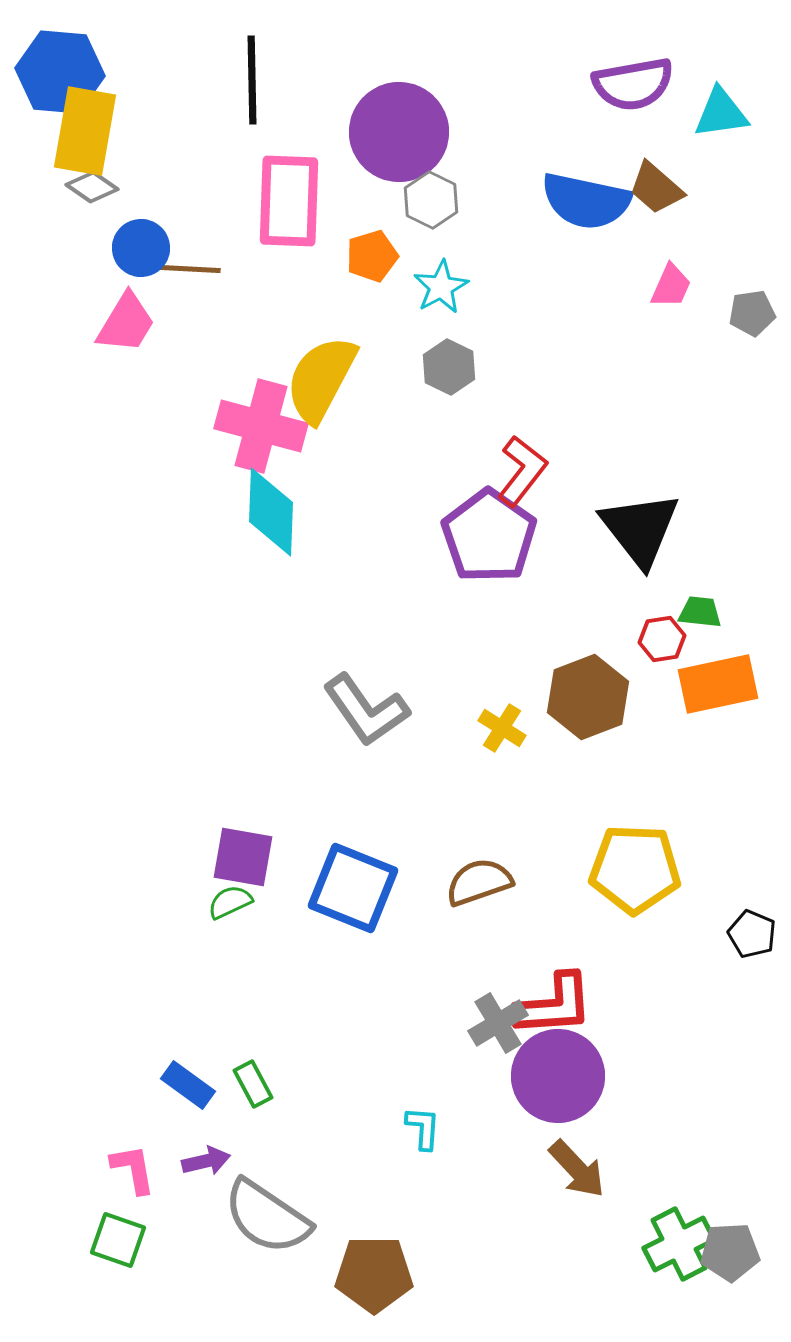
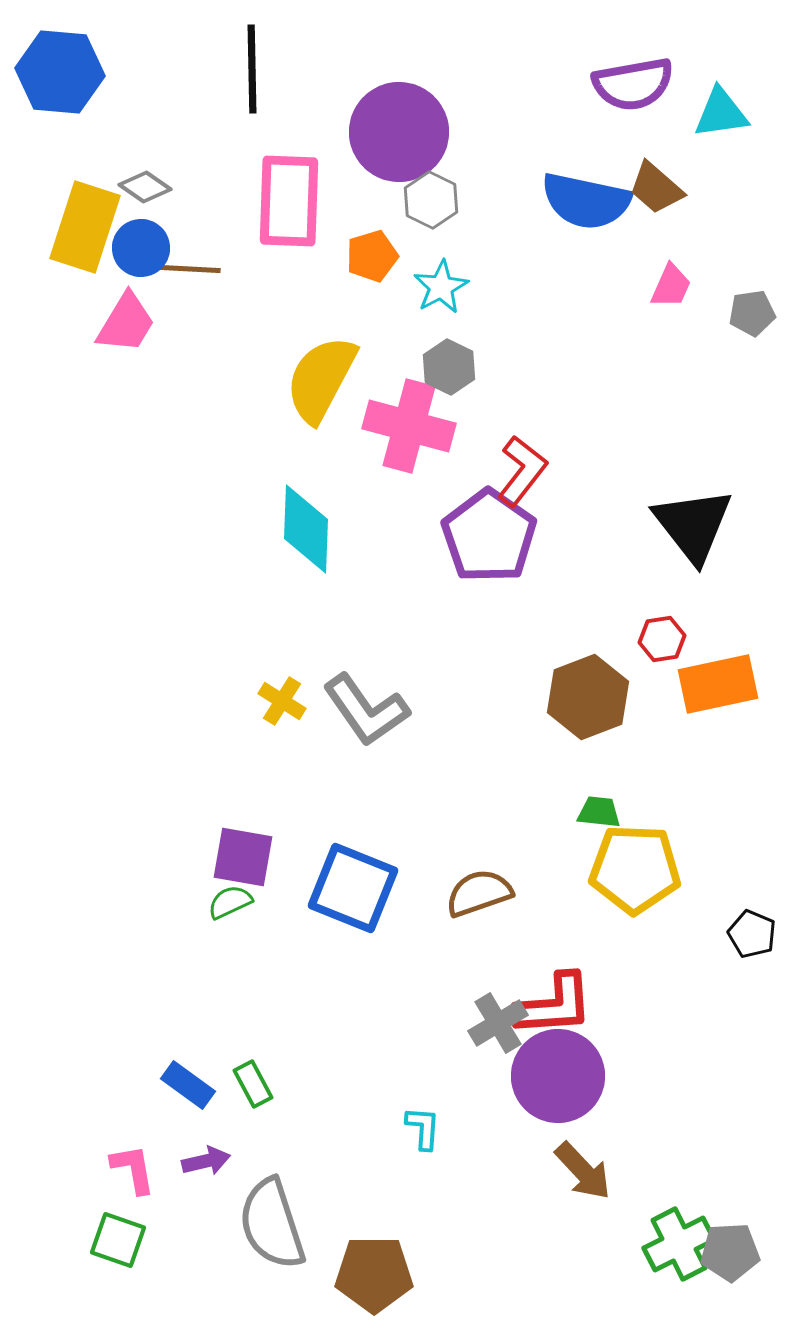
black line at (252, 80): moved 11 px up
yellow rectangle at (85, 131): moved 96 px down; rotated 8 degrees clockwise
gray diamond at (92, 187): moved 53 px right
pink cross at (261, 426): moved 148 px right
cyan diamond at (271, 512): moved 35 px right, 17 px down
black triangle at (640, 529): moved 53 px right, 4 px up
green trapezoid at (700, 612): moved 101 px left, 200 px down
yellow cross at (502, 728): moved 220 px left, 27 px up
brown semicircle at (479, 882): moved 11 px down
brown arrow at (577, 1169): moved 6 px right, 2 px down
gray semicircle at (267, 1217): moved 5 px right, 7 px down; rotated 38 degrees clockwise
